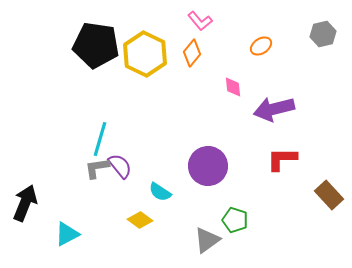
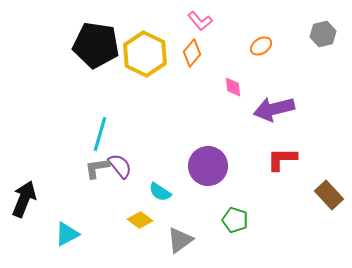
cyan line: moved 5 px up
black arrow: moved 1 px left, 4 px up
gray triangle: moved 27 px left
